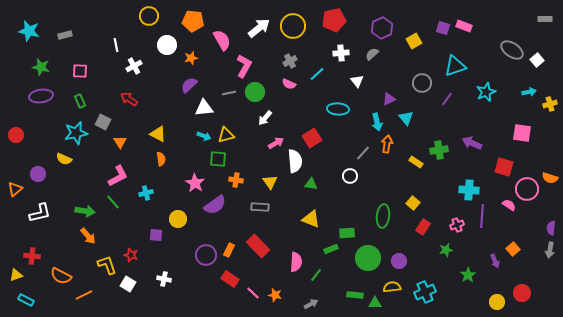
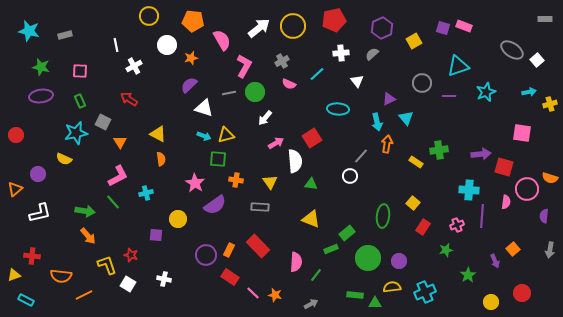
gray cross at (290, 61): moved 8 px left
cyan triangle at (455, 66): moved 3 px right
purple line at (447, 99): moved 2 px right, 3 px up; rotated 56 degrees clockwise
white triangle at (204, 108): rotated 24 degrees clockwise
purple arrow at (472, 143): moved 9 px right, 11 px down; rotated 150 degrees clockwise
gray line at (363, 153): moved 2 px left, 3 px down
pink semicircle at (509, 205): moved 3 px left, 3 px up; rotated 64 degrees clockwise
purple semicircle at (551, 228): moved 7 px left, 12 px up
green rectangle at (347, 233): rotated 35 degrees counterclockwise
yellow triangle at (16, 275): moved 2 px left
orange semicircle at (61, 276): rotated 20 degrees counterclockwise
red rectangle at (230, 279): moved 2 px up
yellow circle at (497, 302): moved 6 px left
